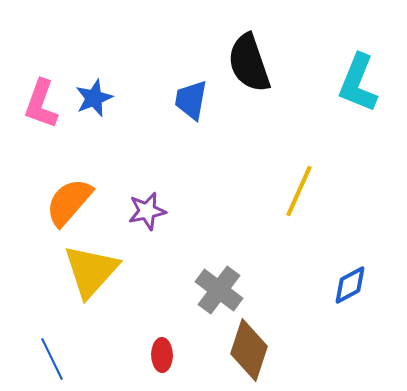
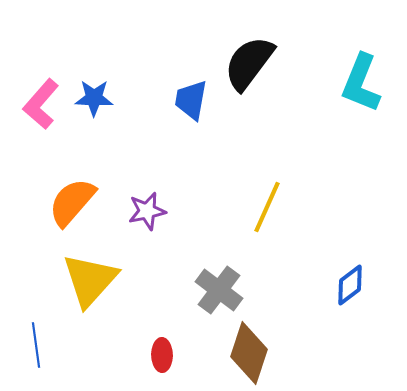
black semicircle: rotated 56 degrees clockwise
cyan L-shape: moved 3 px right
blue star: rotated 24 degrees clockwise
pink L-shape: rotated 21 degrees clockwise
yellow line: moved 32 px left, 16 px down
orange semicircle: moved 3 px right
yellow triangle: moved 1 px left, 9 px down
blue diamond: rotated 9 degrees counterclockwise
brown diamond: moved 3 px down
blue line: moved 16 px left, 14 px up; rotated 18 degrees clockwise
